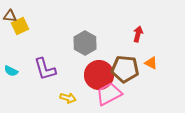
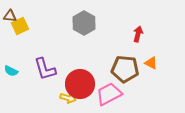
gray hexagon: moved 1 px left, 20 px up
red circle: moved 19 px left, 9 px down
